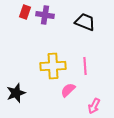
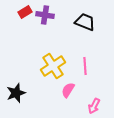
red rectangle: rotated 40 degrees clockwise
yellow cross: rotated 30 degrees counterclockwise
pink semicircle: rotated 14 degrees counterclockwise
